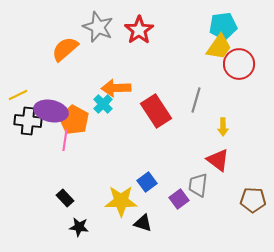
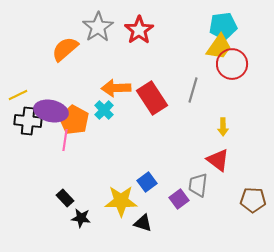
gray star: rotated 16 degrees clockwise
red circle: moved 7 px left
gray line: moved 3 px left, 10 px up
cyan cross: moved 1 px right, 6 px down
red rectangle: moved 4 px left, 13 px up
black star: moved 2 px right, 9 px up
